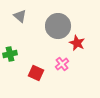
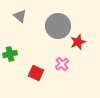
red star: moved 1 px right, 1 px up; rotated 28 degrees clockwise
